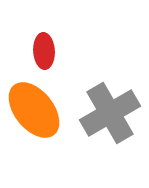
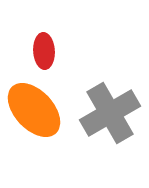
orange ellipse: rotated 4 degrees counterclockwise
